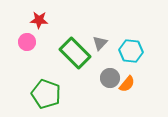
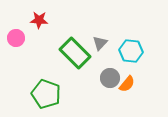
pink circle: moved 11 px left, 4 px up
